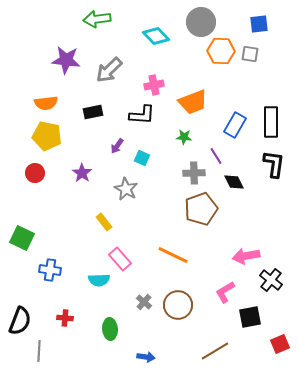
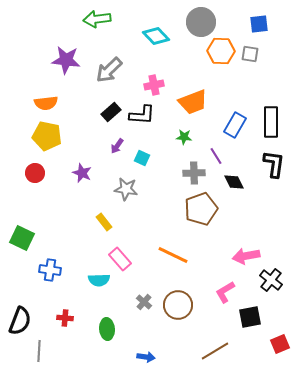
black rectangle at (93, 112): moved 18 px right; rotated 30 degrees counterclockwise
purple star at (82, 173): rotated 12 degrees counterclockwise
gray star at (126, 189): rotated 20 degrees counterclockwise
green ellipse at (110, 329): moved 3 px left
